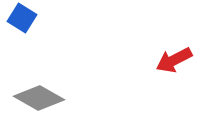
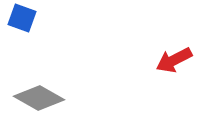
blue square: rotated 12 degrees counterclockwise
